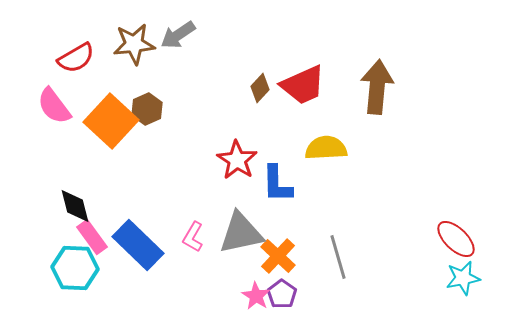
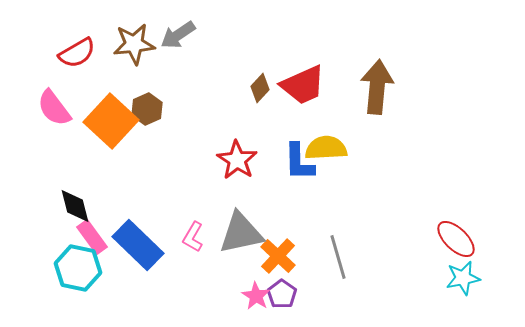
red semicircle: moved 1 px right, 5 px up
pink semicircle: moved 2 px down
blue L-shape: moved 22 px right, 22 px up
cyan hexagon: moved 3 px right; rotated 9 degrees clockwise
